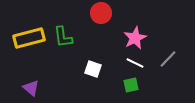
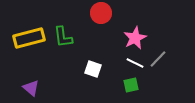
gray line: moved 10 px left
